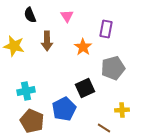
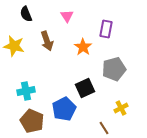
black semicircle: moved 4 px left, 1 px up
brown arrow: rotated 18 degrees counterclockwise
gray pentagon: moved 1 px right, 1 px down
yellow cross: moved 1 px left, 2 px up; rotated 24 degrees counterclockwise
brown line: rotated 24 degrees clockwise
